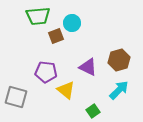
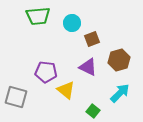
brown square: moved 36 px right, 3 px down
cyan arrow: moved 1 px right, 3 px down
green square: rotated 16 degrees counterclockwise
